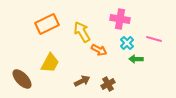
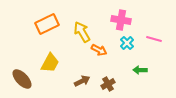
pink cross: moved 1 px right, 1 px down
green arrow: moved 4 px right, 11 px down
